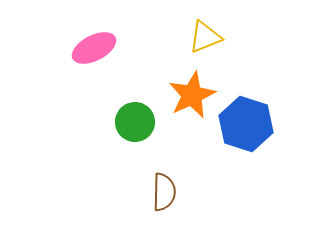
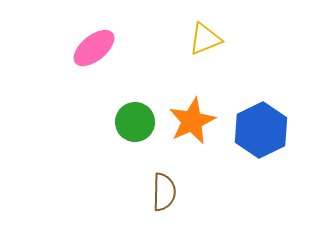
yellow triangle: moved 2 px down
pink ellipse: rotated 12 degrees counterclockwise
orange star: moved 26 px down
blue hexagon: moved 15 px right, 6 px down; rotated 16 degrees clockwise
